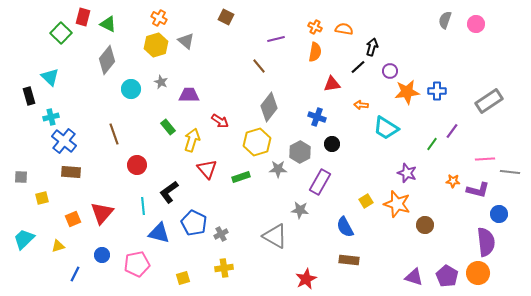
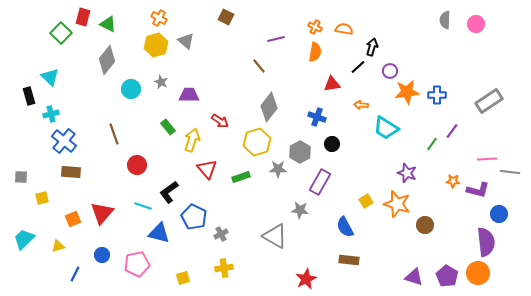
gray semicircle at (445, 20): rotated 18 degrees counterclockwise
blue cross at (437, 91): moved 4 px down
cyan cross at (51, 117): moved 3 px up
pink line at (485, 159): moved 2 px right
cyan line at (143, 206): rotated 66 degrees counterclockwise
blue pentagon at (194, 223): moved 6 px up
